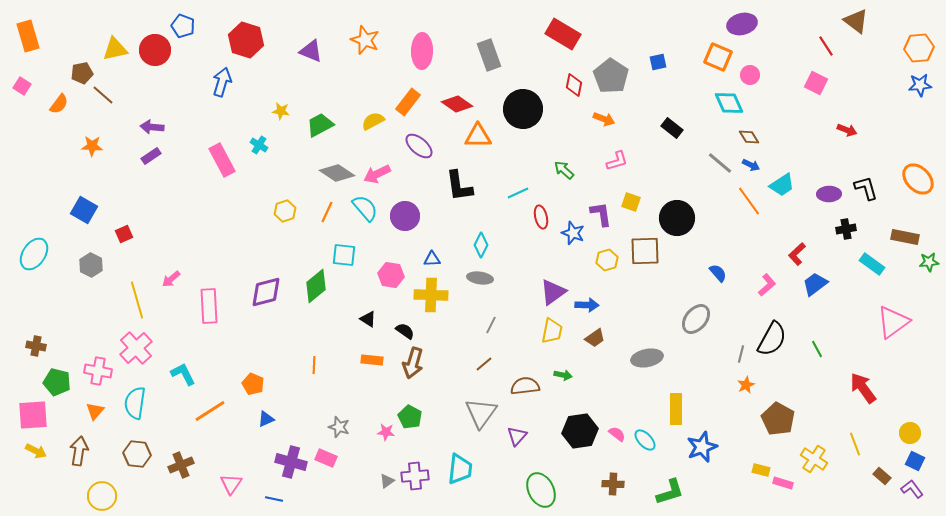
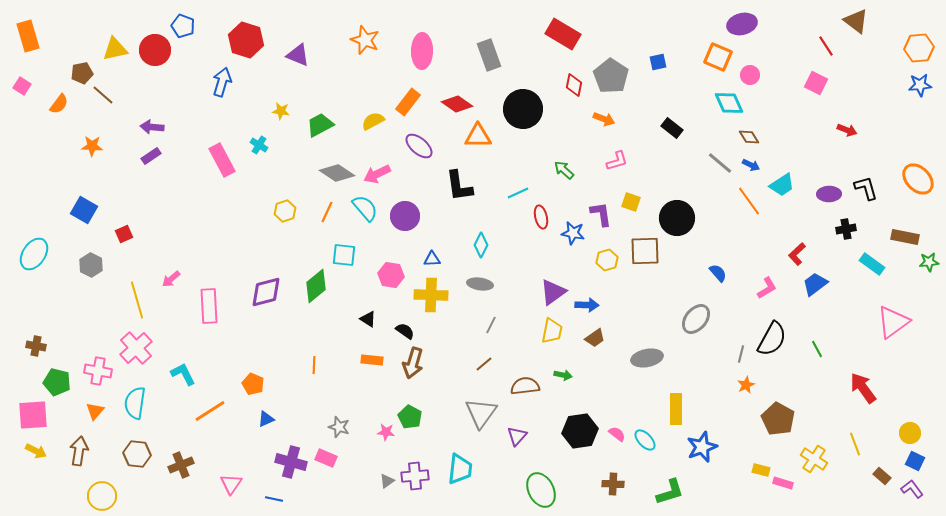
purple triangle at (311, 51): moved 13 px left, 4 px down
blue star at (573, 233): rotated 10 degrees counterclockwise
gray ellipse at (480, 278): moved 6 px down
pink L-shape at (767, 285): moved 3 px down; rotated 10 degrees clockwise
